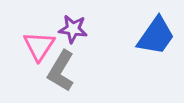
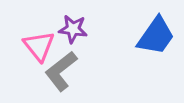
pink triangle: rotated 12 degrees counterclockwise
gray L-shape: rotated 21 degrees clockwise
